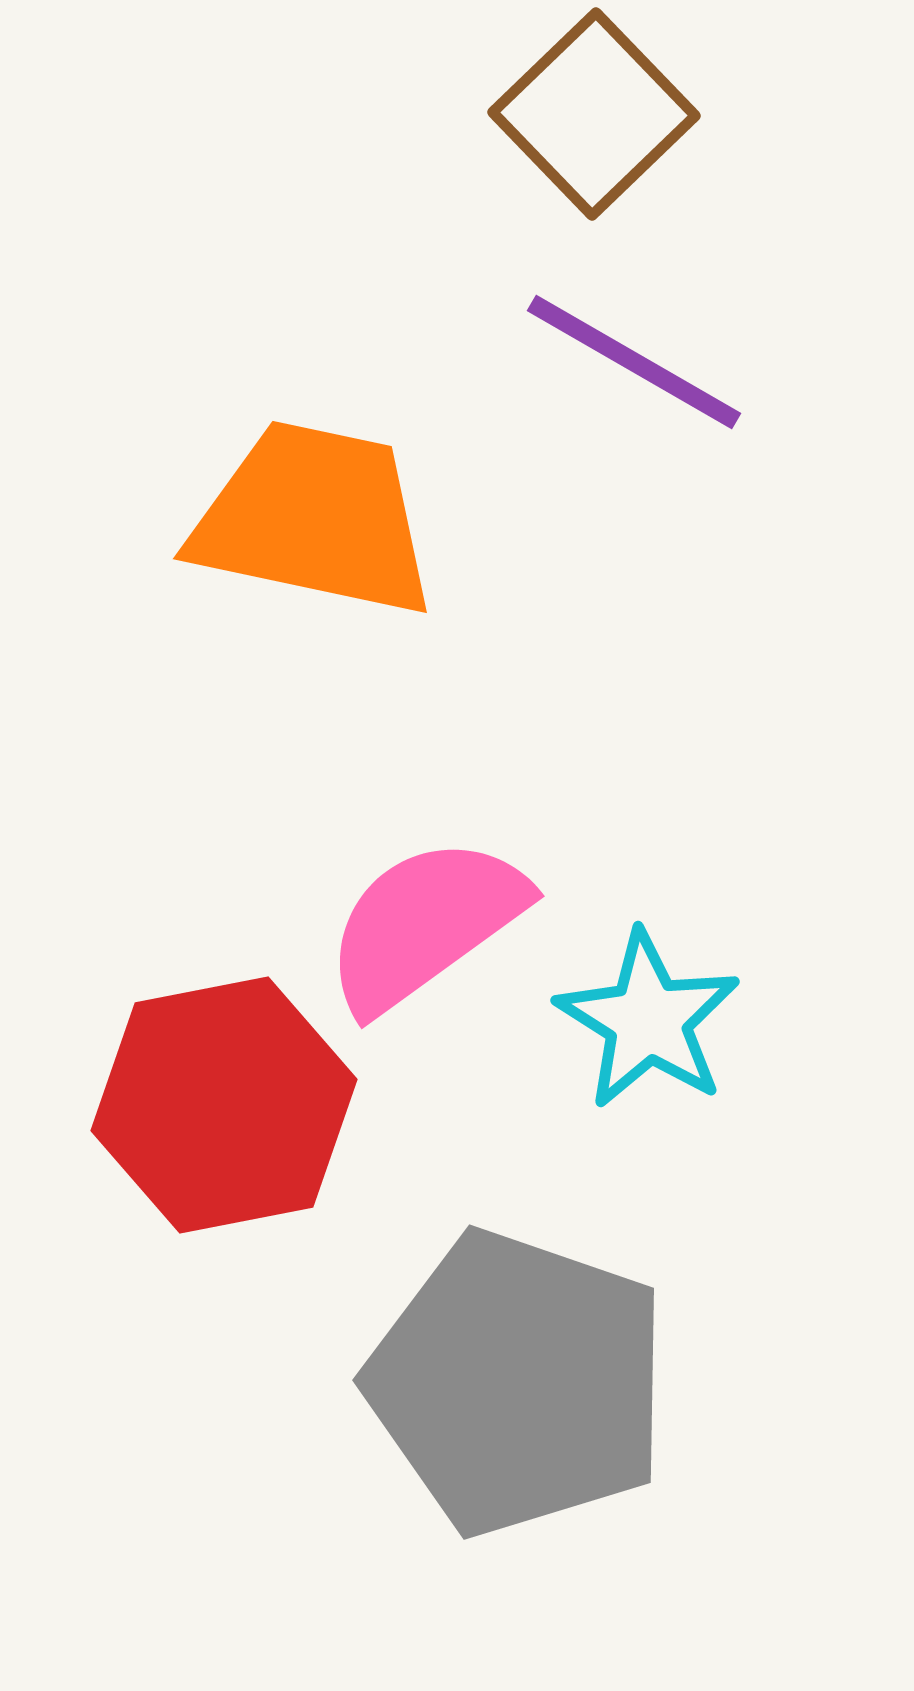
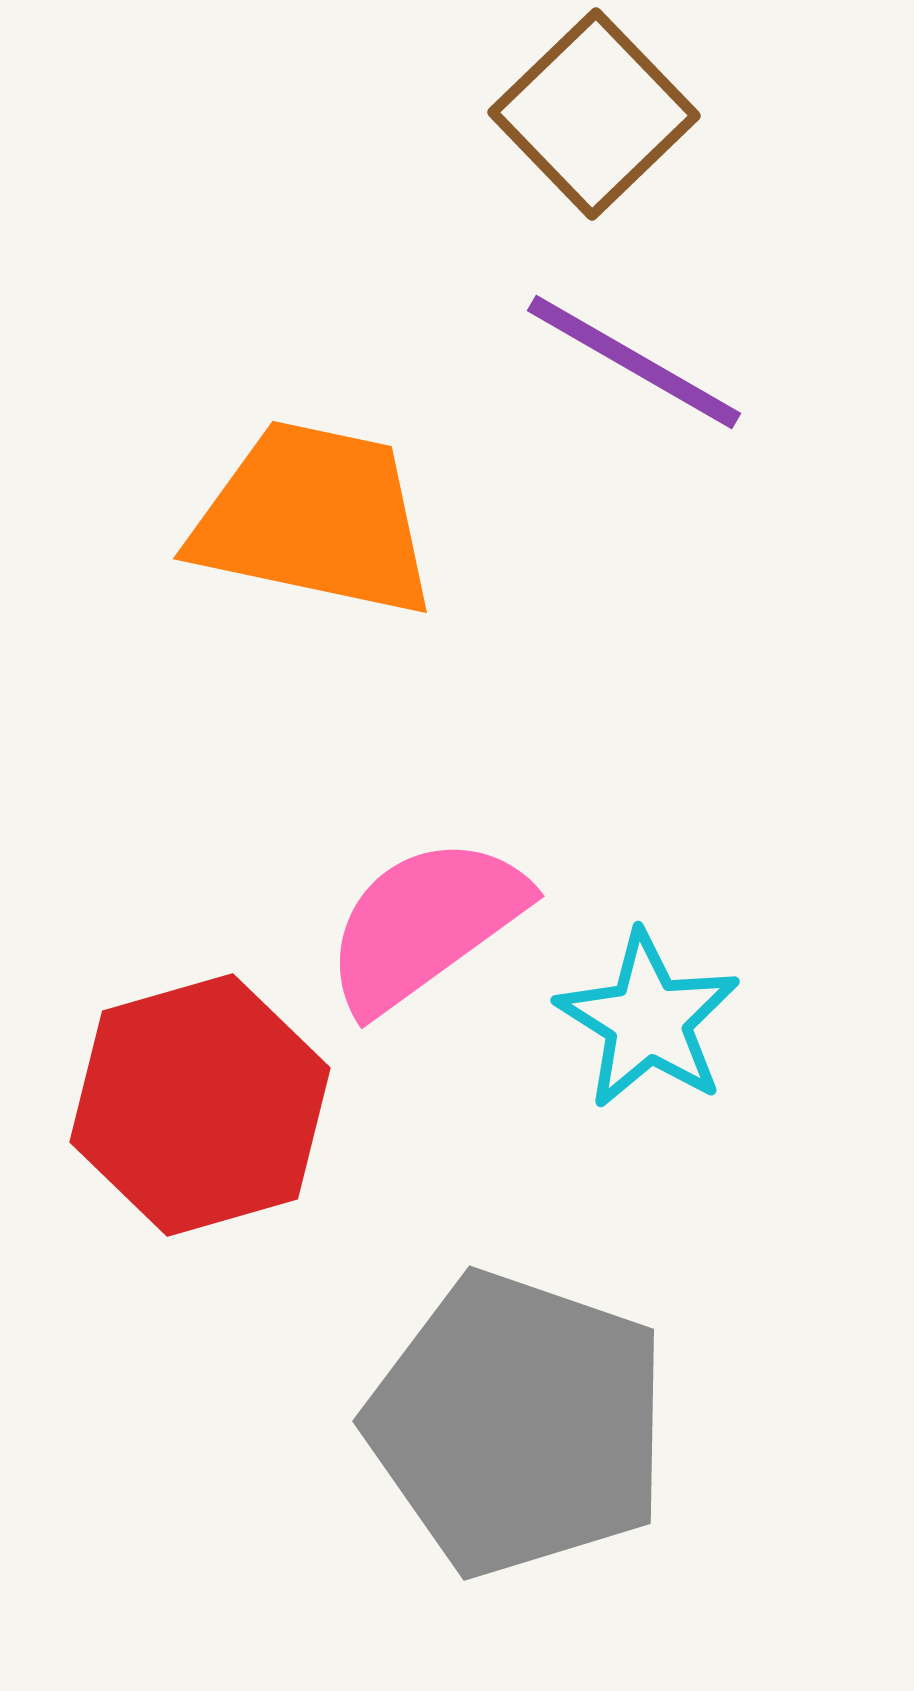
red hexagon: moved 24 px left; rotated 5 degrees counterclockwise
gray pentagon: moved 41 px down
